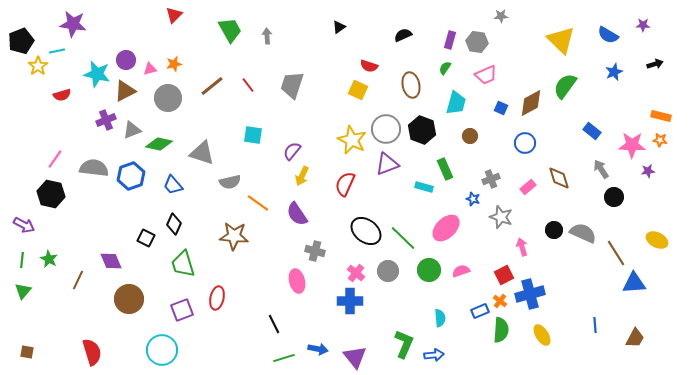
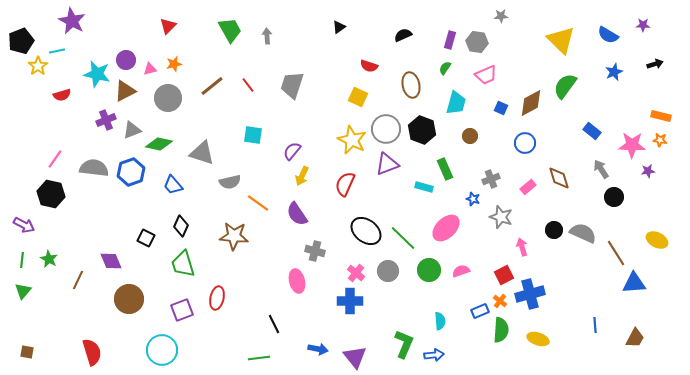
red triangle at (174, 15): moved 6 px left, 11 px down
purple star at (73, 24): moved 1 px left, 3 px up; rotated 20 degrees clockwise
yellow square at (358, 90): moved 7 px down
blue hexagon at (131, 176): moved 4 px up
black diamond at (174, 224): moved 7 px right, 2 px down
cyan semicircle at (440, 318): moved 3 px down
yellow ellipse at (542, 335): moved 4 px left, 4 px down; rotated 40 degrees counterclockwise
green line at (284, 358): moved 25 px left; rotated 10 degrees clockwise
